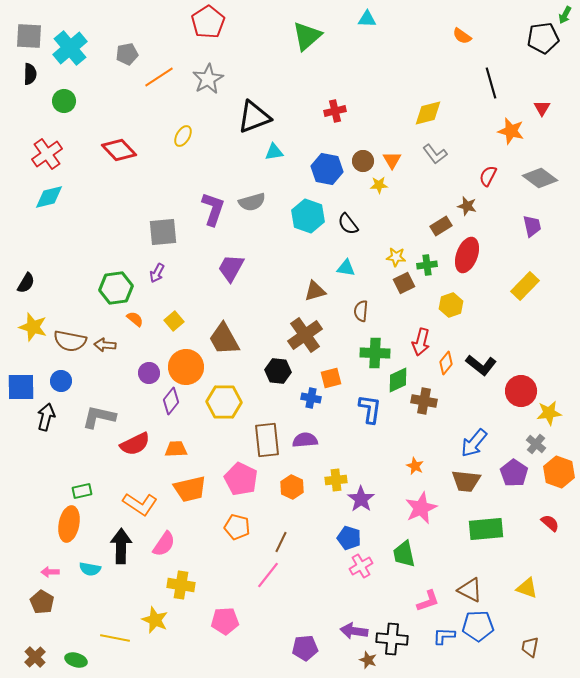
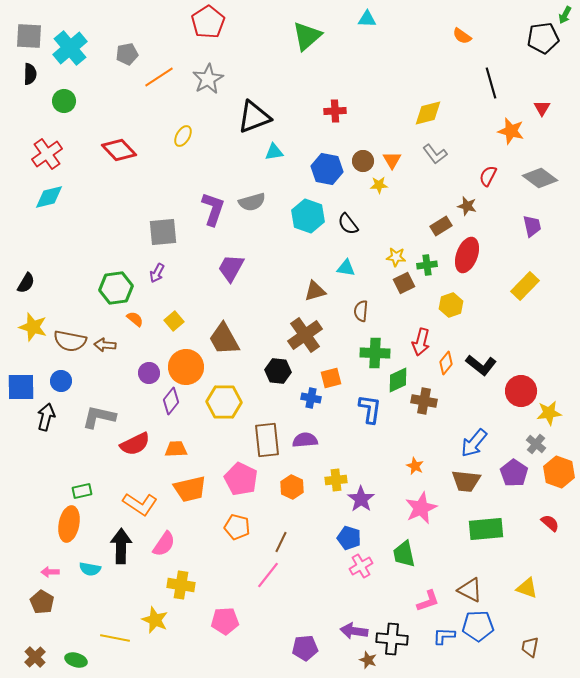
red cross at (335, 111): rotated 10 degrees clockwise
